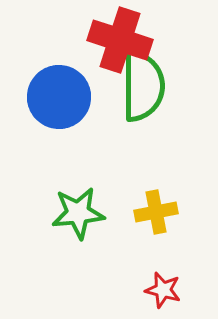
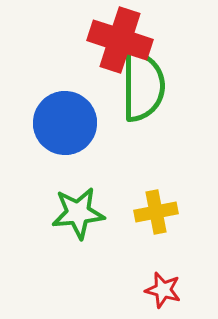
blue circle: moved 6 px right, 26 px down
